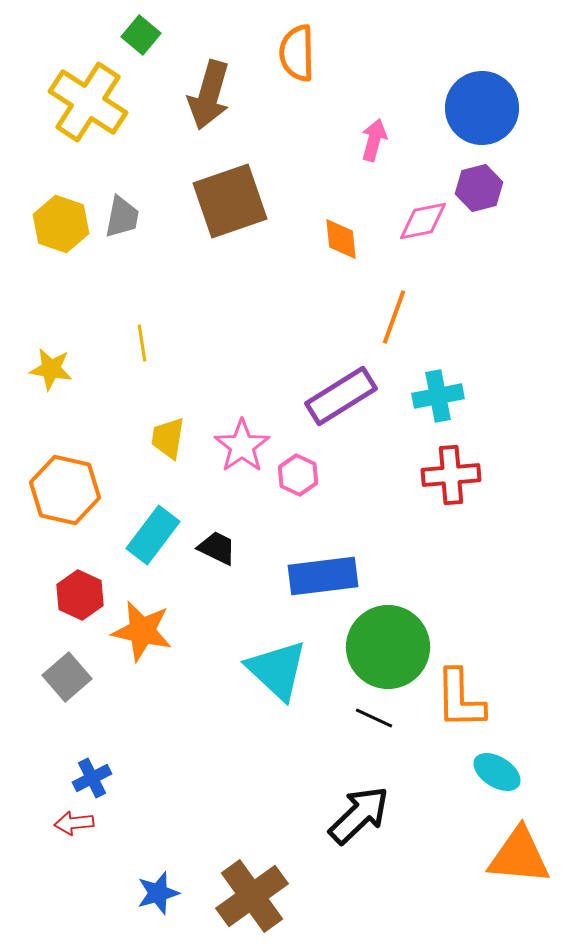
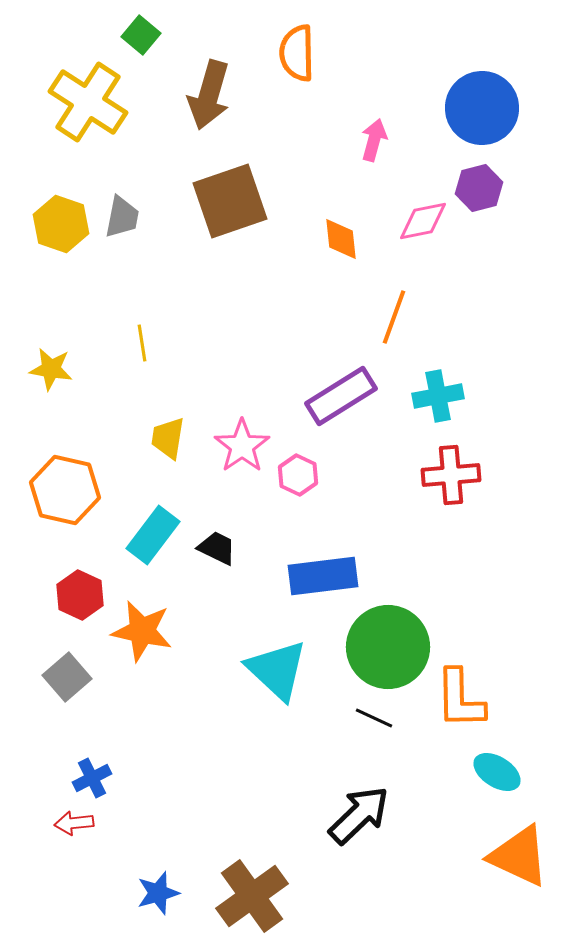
orange triangle: rotated 20 degrees clockwise
